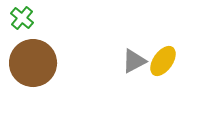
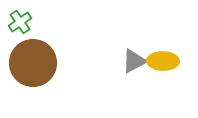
green cross: moved 2 px left, 4 px down; rotated 15 degrees clockwise
yellow ellipse: rotated 56 degrees clockwise
